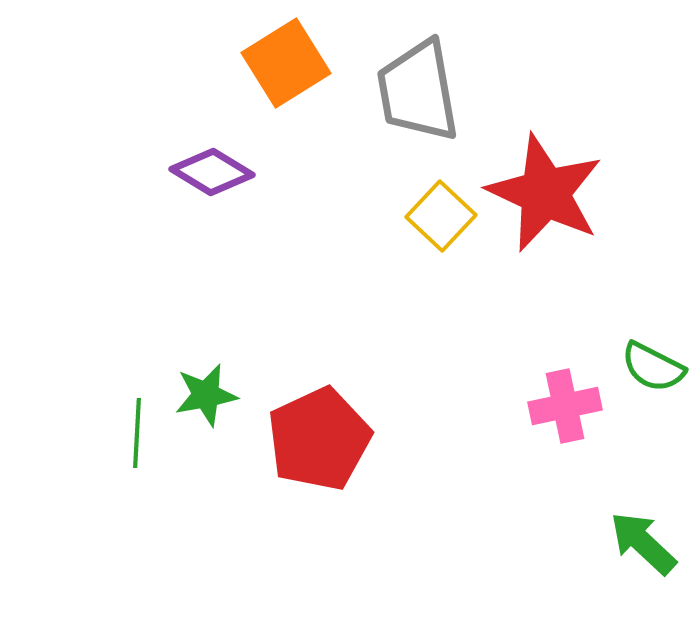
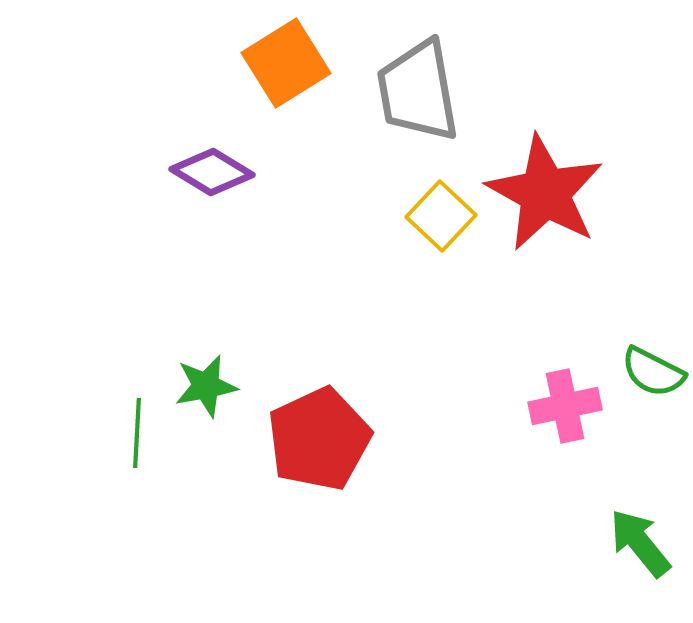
red star: rotated 4 degrees clockwise
green semicircle: moved 5 px down
green star: moved 9 px up
green arrow: moved 3 px left; rotated 8 degrees clockwise
